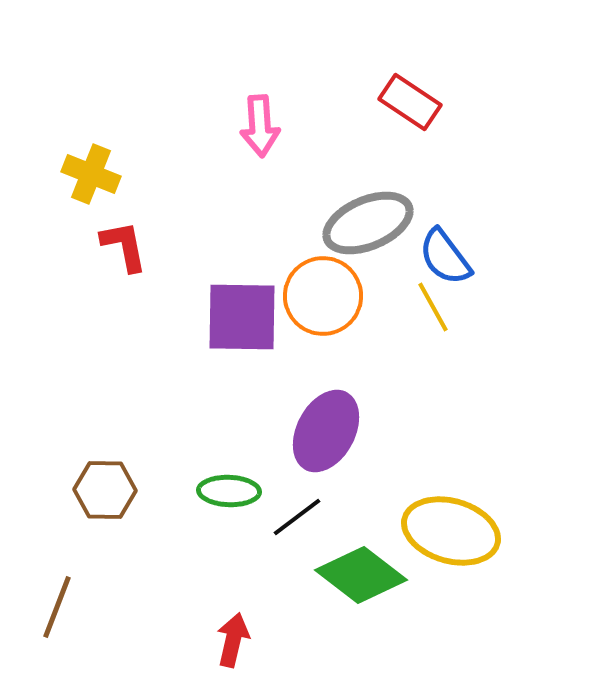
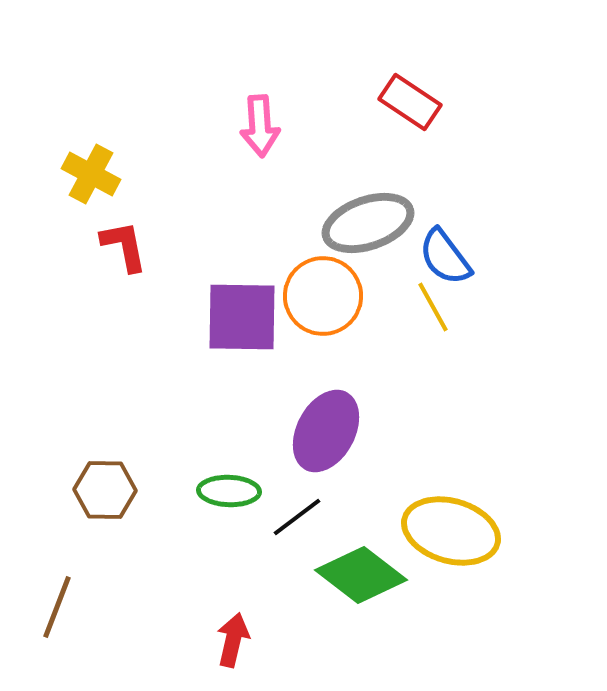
yellow cross: rotated 6 degrees clockwise
gray ellipse: rotated 4 degrees clockwise
